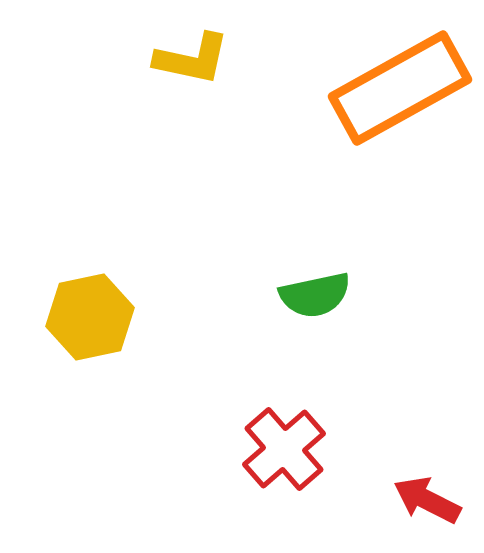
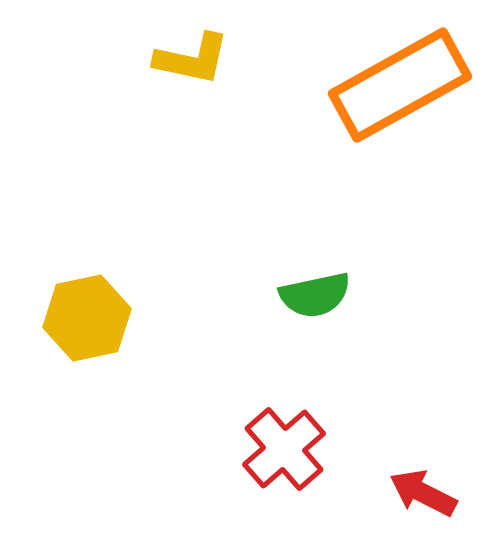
orange rectangle: moved 3 px up
yellow hexagon: moved 3 px left, 1 px down
red arrow: moved 4 px left, 7 px up
